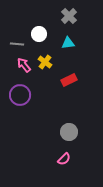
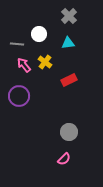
purple circle: moved 1 px left, 1 px down
